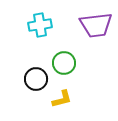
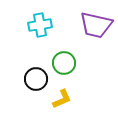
purple trapezoid: rotated 20 degrees clockwise
yellow L-shape: rotated 10 degrees counterclockwise
